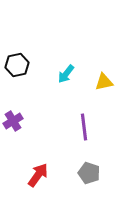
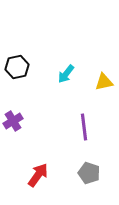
black hexagon: moved 2 px down
